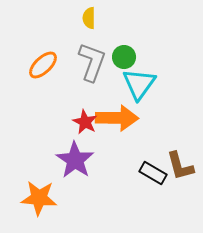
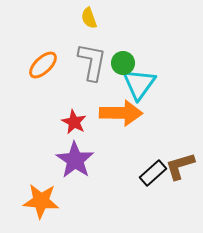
yellow semicircle: rotated 20 degrees counterclockwise
green circle: moved 1 px left, 6 px down
gray L-shape: rotated 9 degrees counterclockwise
orange arrow: moved 4 px right, 5 px up
red star: moved 11 px left
brown L-shape: rotated 88 degrees clockwise
black rectangle: rotated 72 degrees counterclockwise
orange star: moved 2 px right, 3 px down
